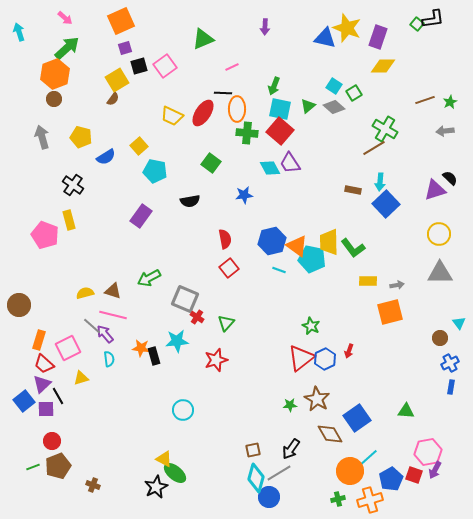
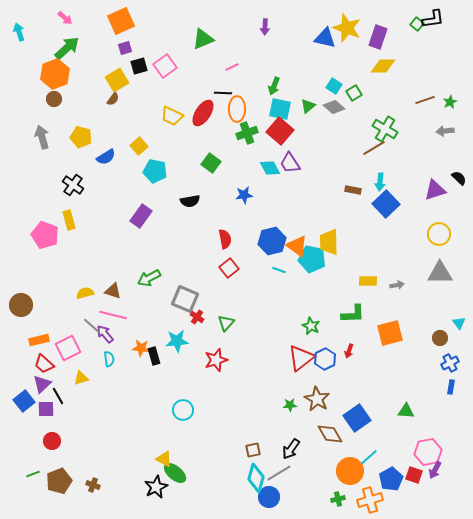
green cross at (247, 133): rotated 25 degrees counterclockwise
black semicircle at (450, 178): moved 9 px right
green L-shape at (353, 248): moved 66 px down; rotated 55 degrees counterclockwise
brown circle at (19, 305): moved 2 px right
orange square at (390, 312): moved 21 px down
orange rectangle at (39, 340): rotated 60 degrees clockwise
brown pentagon at (58, 466): moved 1 px right, 15 px down
green line at (33, 467): moved 7 px down
